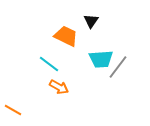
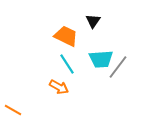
black triangle: moved 2 px right
cyan line: moved 18 px right; rotated 20 degrees clockwise
